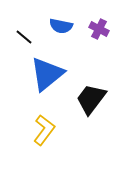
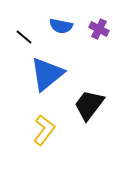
black trapezoid: moved 2 px left, 6 px down
